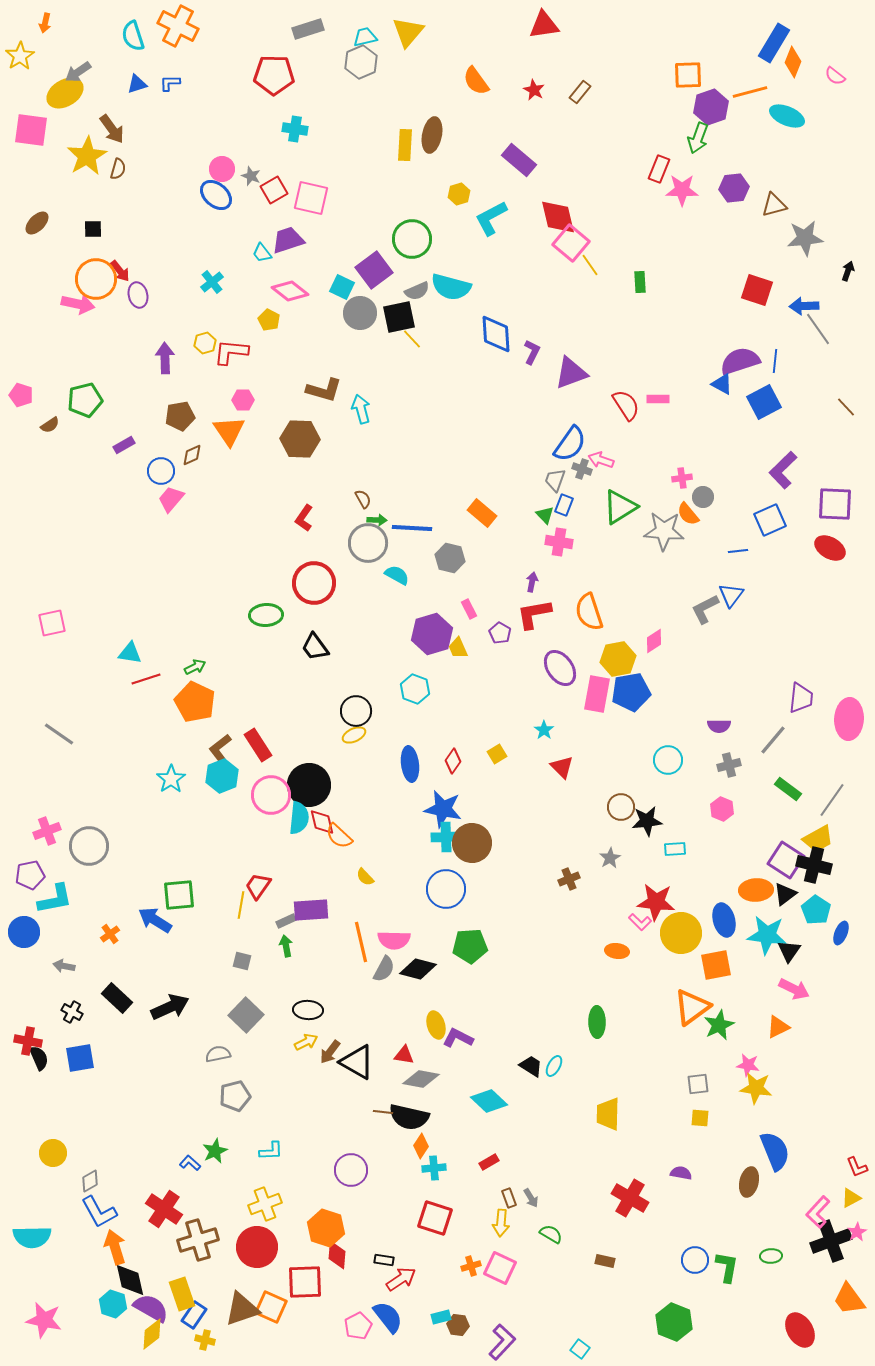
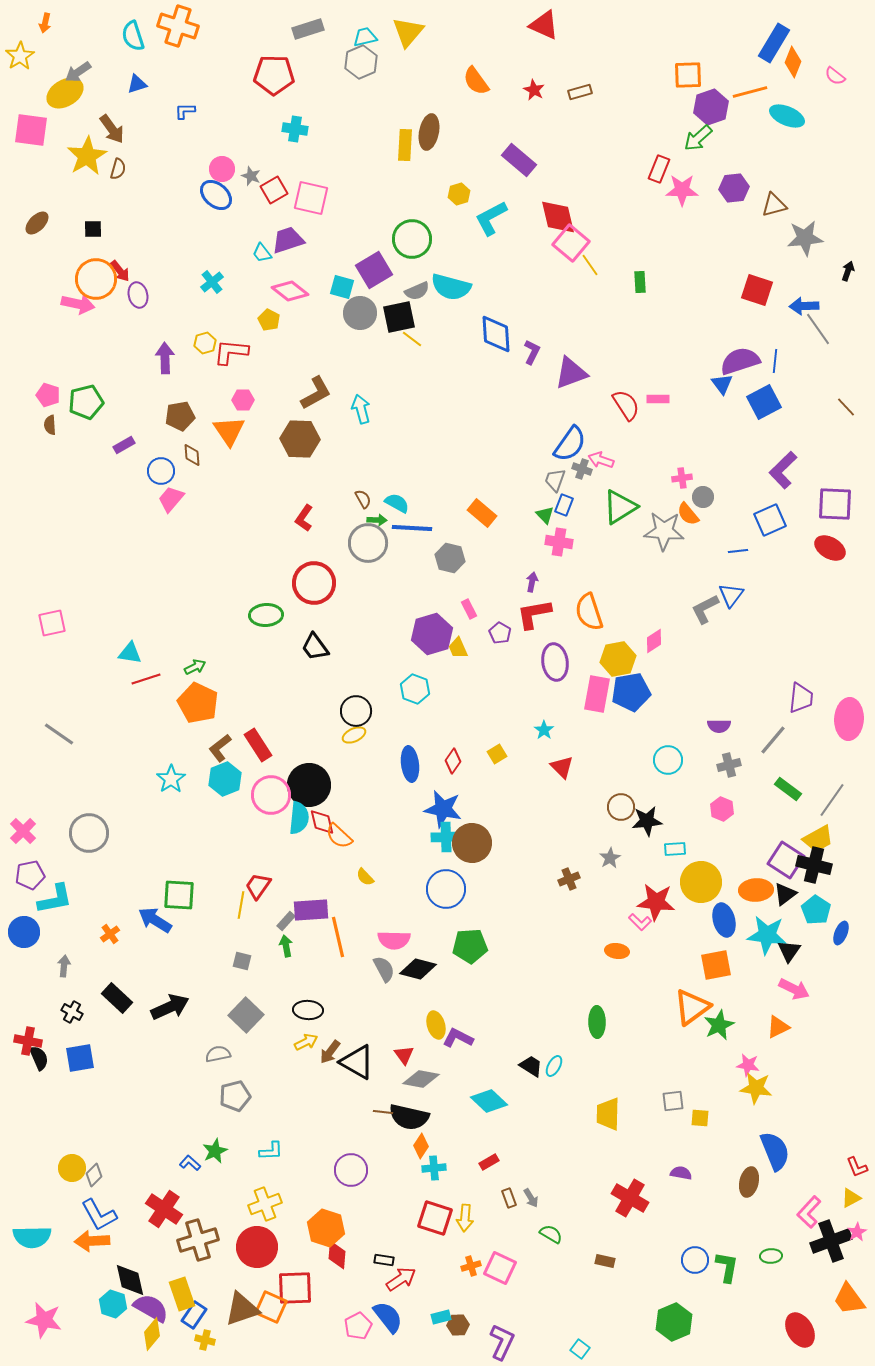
red triangle at (544, 25): rotated 32 degrees clockwise
orange cross at (178, 26): rotated 9 degrees counterclockwise
blue L-shape at (170, 83): moved 15 px right, 28 px down
brown rectangle at (580, 92): rotated 35 degrees clockwise
brown ellipse at (432, 135): moved 3 px left, 3 px up
green arrow at (698, 138): rotated 28 degrees clockwise
purple square at (374, 270): rotated 6 degrees clockwise
cyan square at (342, 287): rotated 10 degrees counterclockwise
yellow line at (412, 339): rotated 10 degrees counterclockwise
blue triangle at (722, 384): rotated 25 degrees clockwise
brown L-shape at (324, 390): moved 8 px left, 3 px down; rotated 45 degrees counterclockwise
pink pentagon at (21, 395): moved 27 px right
green pentagon at (85, 400): moved 1 px right, 2 px down
brown semicircle at (50, 425): rotated 120 degrees clockwise
brown diamond at (192, 455): rotated 70 degrees counterclockwise
cyan semicircle at (397, 575): moved 72 px up
purple ellipse at (560, 668): moved 5 px left, 6 px up; rotated 27 degrees clockwise
orange pentagon at (195, 702): moved 3 px right, 1 px down
cyan hexagon at (222, 776): moved 3 px right, 3 px down
pink cross at (47, 831): moved 24 px left; rotated 24 degrees counterclockwise
gray circle at (89, 846): moved 13 px up
green square at (179, 895): rotated 8 degrees clockwise
gray rectangle at (286, 921): rotated 24 degrees counterclockwise
yellow circle at (681, 933): moved 20 px right, 51 px up
orange line at (361, 942): moved 23 px left, 5 px up
gray arrow at (64, 966): rotated 85 degrees clockwise
gray semicircle at (384, 969): rotated 56 degrees counterclockwise
red triangle at (404, 1055): rotated 45 degrees clockwise
gray square at (698, 1084): moved 25 px left, 17 px down
yellow circle at (53, 1153): moved 19 px right, 15 px down
gray diamond at (90, 1181): moved 4 px right, 6 px up; rotated 15 degrees counterclockwise
blue L-shape at (99, 1212): moved 3 px down
pink L-shape at (818, 1212): moved 9 px left
yellow arrow at (501, 1223): moved 36 px left, 5 px up
orange arrow at (115, 1247): moved 23 px left, 6 px up; rotated 76 degrees counterclockwise
red square at (305, 1282): moved 10 px left, 6 px down
green hexagon at (674, 1322): rotated 15 degrees clockwise
brown hexagon at (458, 1325): rotated 10 degrees counterclockwise
yellow diamond at (152, 1334): rotated 12 degrees counterclockwise
purple L-shape at (502, 1342): rotated 18 degrees counterclockwise
